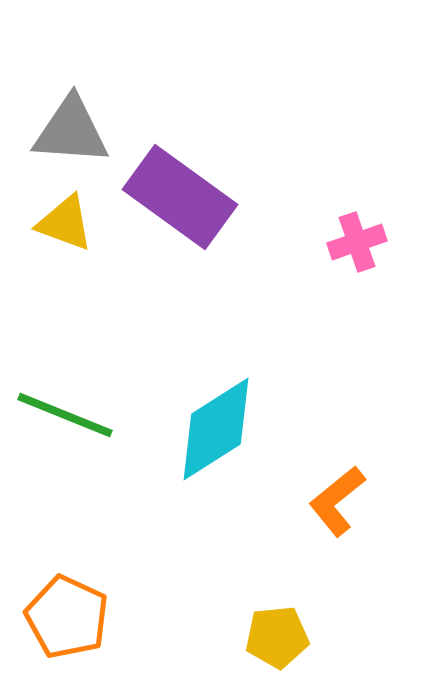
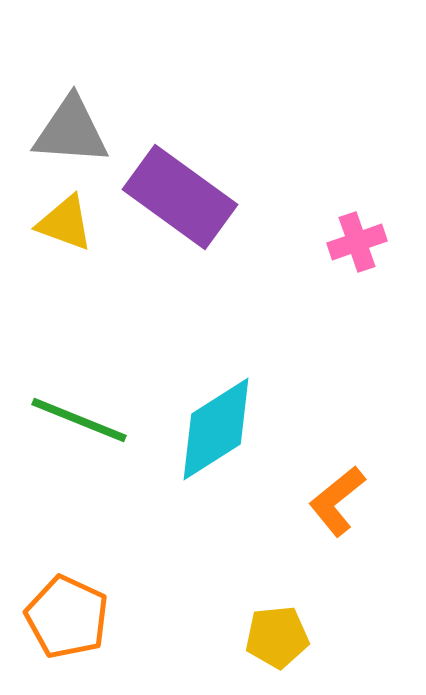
green line: moved 14 px right, 5 px down
